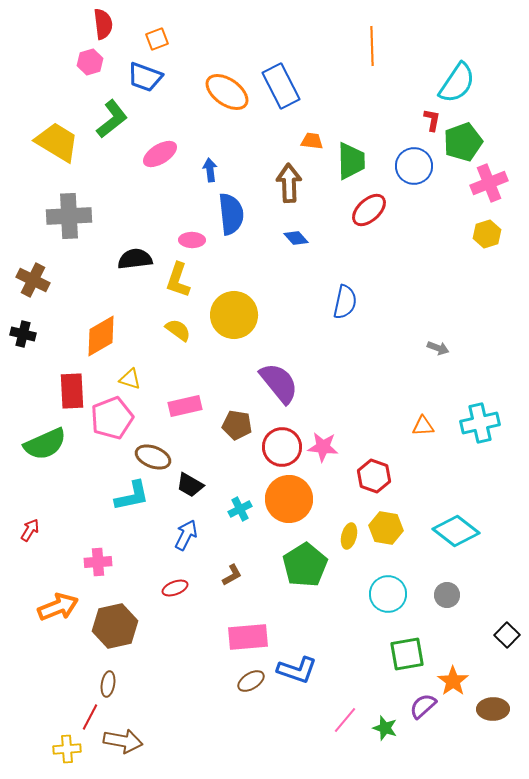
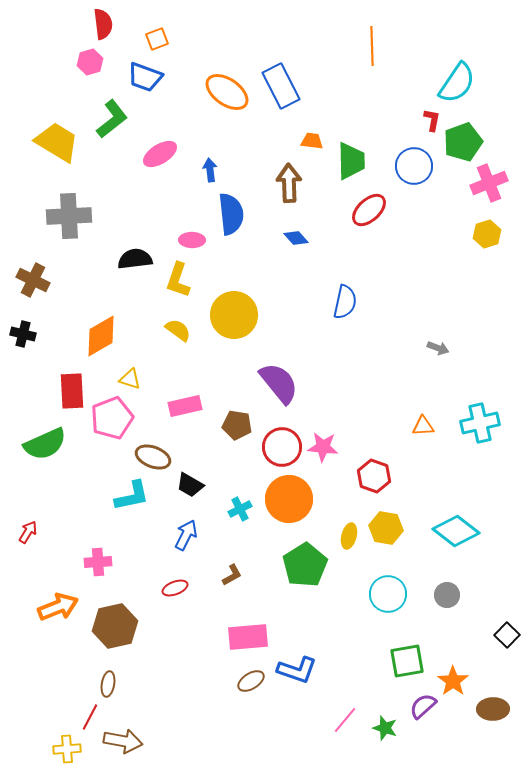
red arrow at (30, 530): moved 2 px left, 2 px down
green square at (407, 654): moved 7 px down
